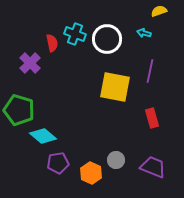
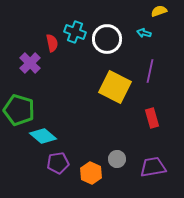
cyan cross: moved 2 px up
yellow square: rotated 16 degrees clockwise
gray circle: moved 1 px right, 1 px up
purple trapezoid: rotated 32 degrees counterclockwise
